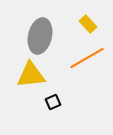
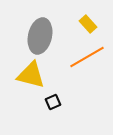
orange line: moved 1 px up
yellow triangle: rotated 20 degrees clockwise
